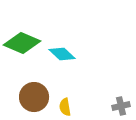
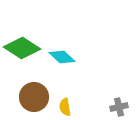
green diamond: moved 5 px down; rotated 9 degrees clockwise
cyan diamond: moved 3 px down
gray cross: moved 2 px left, 1 px down
